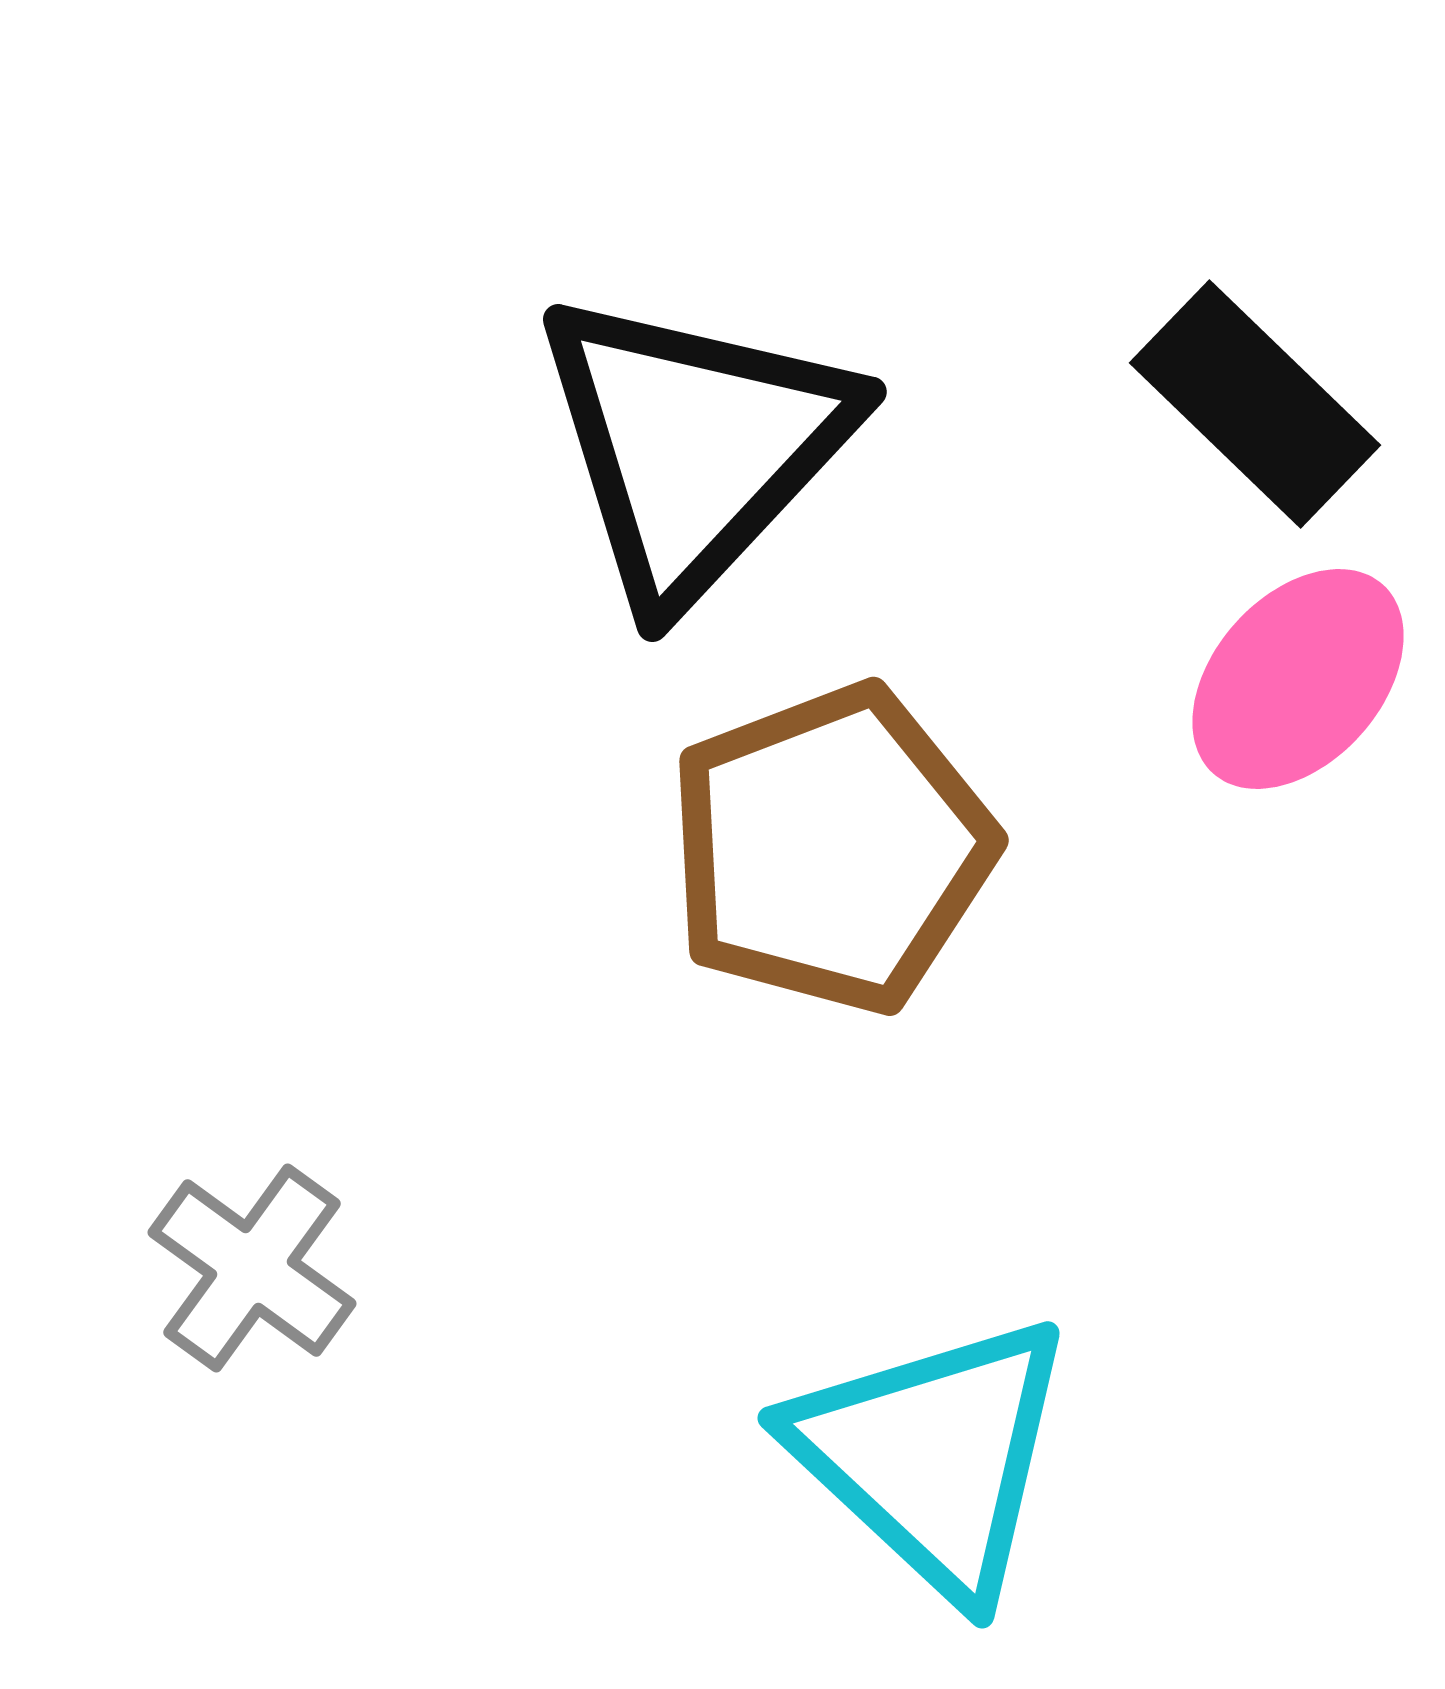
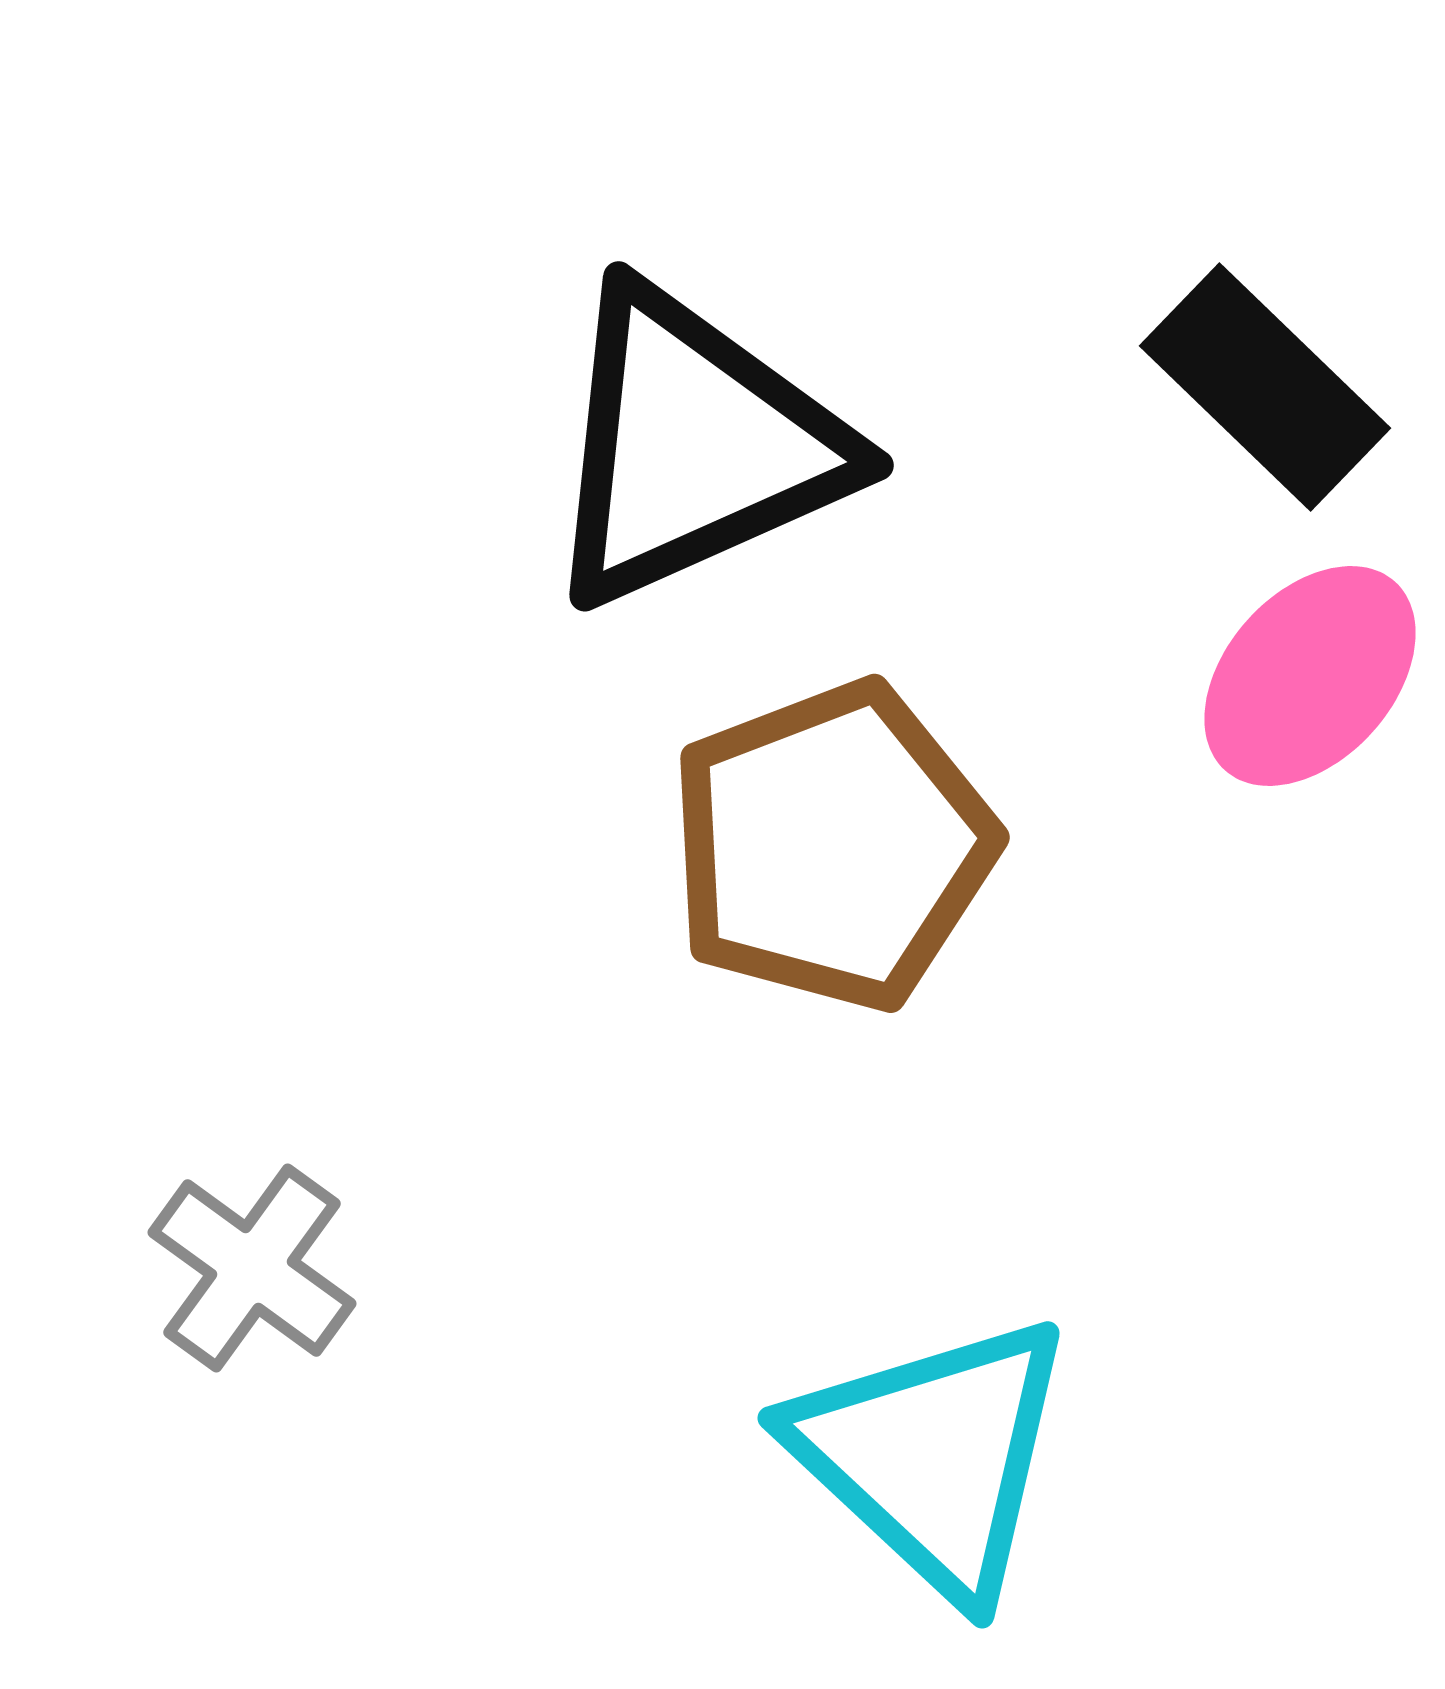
black rectangle: moved 10 px right, 17 px up
black triangle: rotated 23 degrees clockwise
pink ellipse: moved 12 px right, 3 px up
brown pentagon: moved 1 px right, 3 px up
